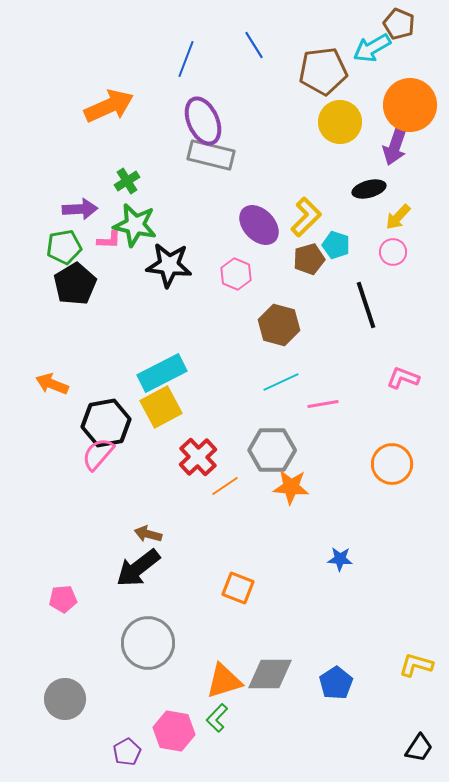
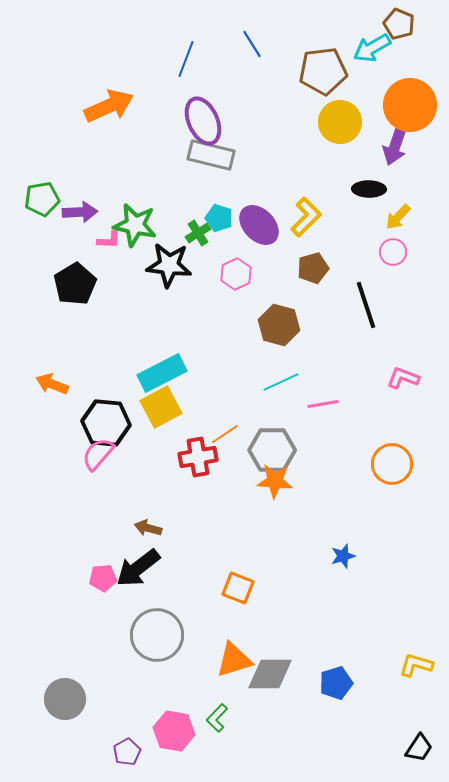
blue line at (254, 45): moved 2 px left, 1 px up
green cross at (127, 181): moved 71 px right, 52 px down
black ellipse at (369, 189): rotated 16 degrees clockwise
purple arrow at (80, 209): moved 3 px down
cyan pentagon at (336, 245): moved 117 px left, 27 px up
green pentagon at (64, 247): moved 22 px left, 48 px up
brown pentagon at (309, 259): moved 4 px right, 9 px down
pink hexagon at (236, 274): rotated 12 degrees clockwise
black hexagon at (106, 423): rotated 15 degrees clockwise
red cross at (198, 457): rotated 33 degrees clockwise
orange line at (225, 486): moved 52 px up
orange star at (291, 487): moved 16 px left, 6 px up
brown arrow at (148, 534): moved 6 px up
blue star at (340, 559): moved 3 px right, 3 px up; rotated 20 degrees counterclockwise
pink pentagon at (63, 599): moved 40 px right, 21 px up
gray circle at (148, 643): moved 9 px right, 8 px up
orange triangle at (224, 681): moved 10 px right, 21 px up
blue pentagon at (336, 683): rotated 16 degrees clockwise
